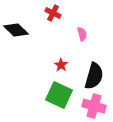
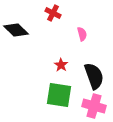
black semicircle: rotated 36 degrees counterclockwise
green square: rotated 16 degrees counterclockwise
